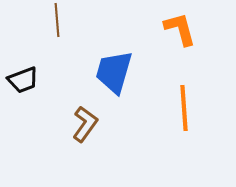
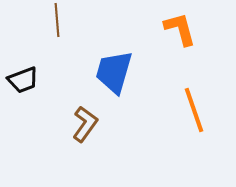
orange line: moved 10 px right, 2 px down; rotated 15 degrees counterclockwise
